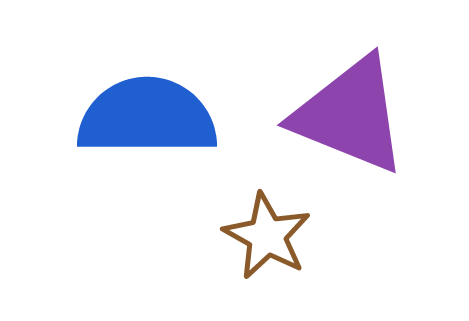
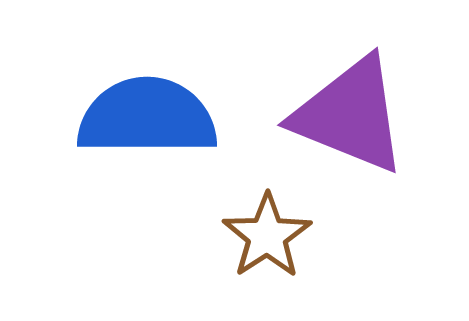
brown star: rotated 10 degrees clockwise
